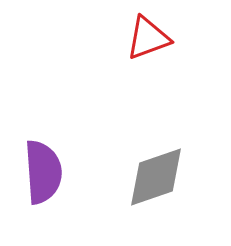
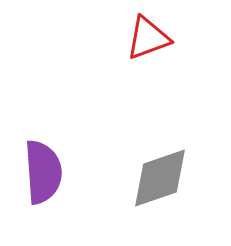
gray diamond: moved 4 px right, 1 px down
